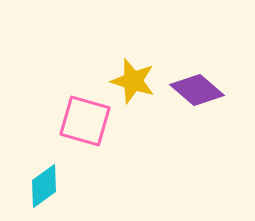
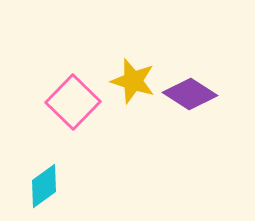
purple diamond: moved 7 px left, 4 px down; rotated 8 degrees counterclockwise
pink square: moved 12 px left, 19 px up; rotated 28 degrees clockwise
